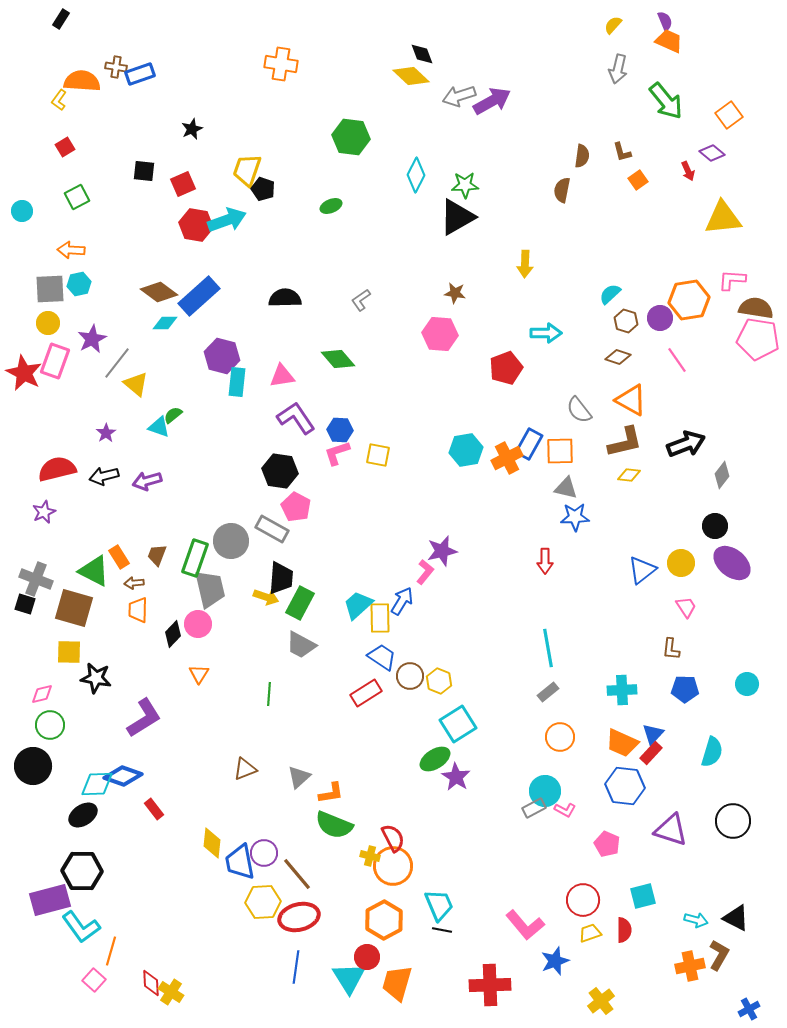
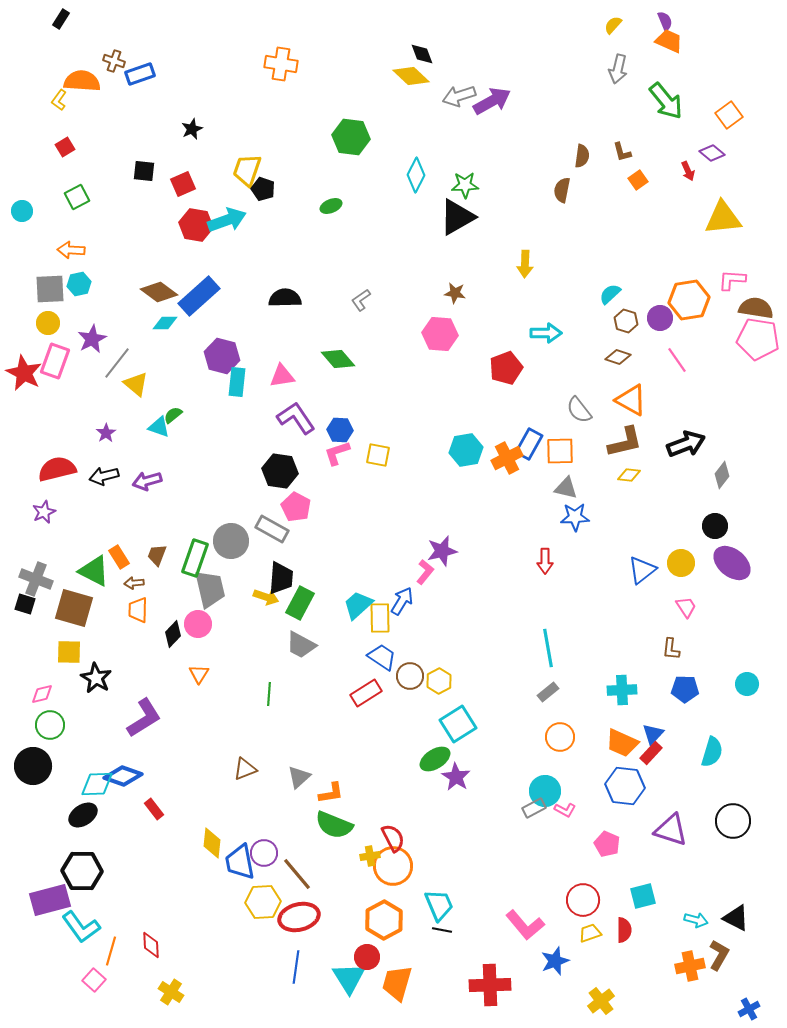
brown cross at (116, 67): moved 2 px left, 6 px up; rotated 10 degrees clockwise
black star at (96, 678): rotated 20 degrees clockwise
yellow hexagon at (439, 681): rotated 10 degrees clockwise
yellow cross at (370, 856): rotated 24 degrees counterclockwise
red diamond at (151, 983): moved 38 px up
